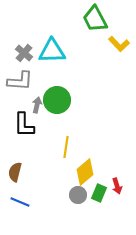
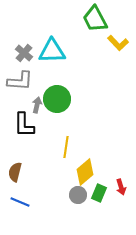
yellow L-shape: moved 1 px left, 1 px up
green circle: moved 1 px up
red arrow: moved 4 px right, 1 px down
